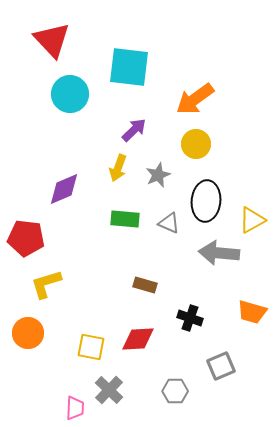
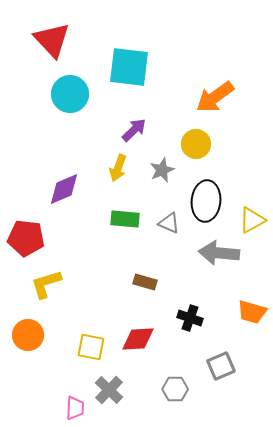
orange arrow: moved 20 px right, 2 px up
gray star: moved 4 px right, 5 px up
brown rectangle: moved 3 px up
orange circle: moved 2 px down
gray hexagon: moved 2 px up
